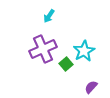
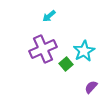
cyan arrow: rotated 16 degrees clockwise
